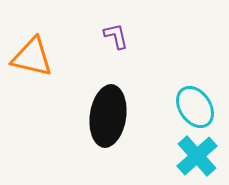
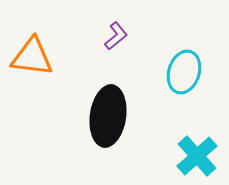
purple L-shape: rotated 64 degrees clockwise
orange triangle: rotated 6 degrees counterclockwise
cyan ellipse: moved 11 px left, 35 px up; rotated 51 degrees clockwise
